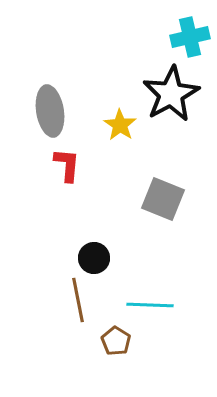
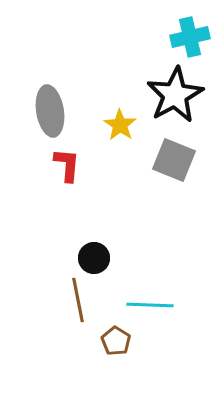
black star: moved 4 px right, 1 px down
gray square: moved 11 px right, 39 px up
